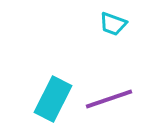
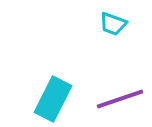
purple line: moved 11 px right
